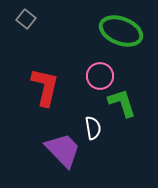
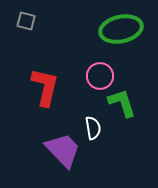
gray square: moved 2 px down; rotated 24 degrees counterclockwise
green ellipse: moved 2 px up; rotated 33 degrees counterclockwise
